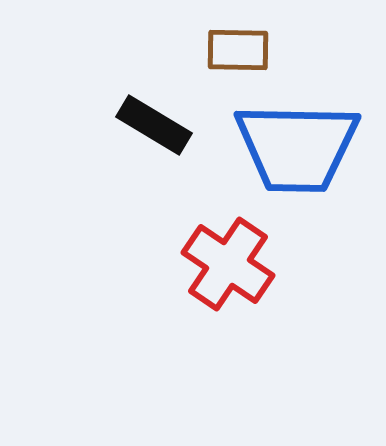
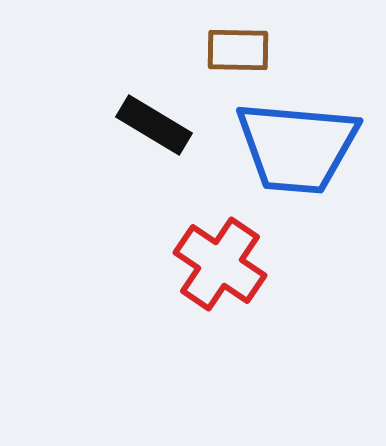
blue trapezoid: rotated 4 degrees clockwise
red cross: moved 8 px left
